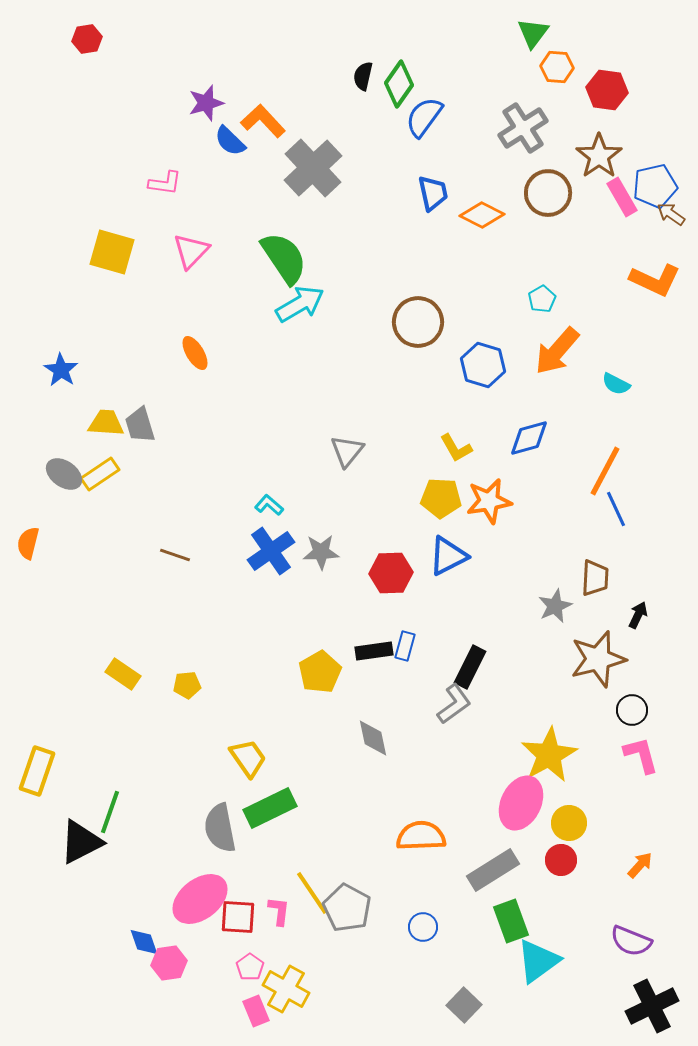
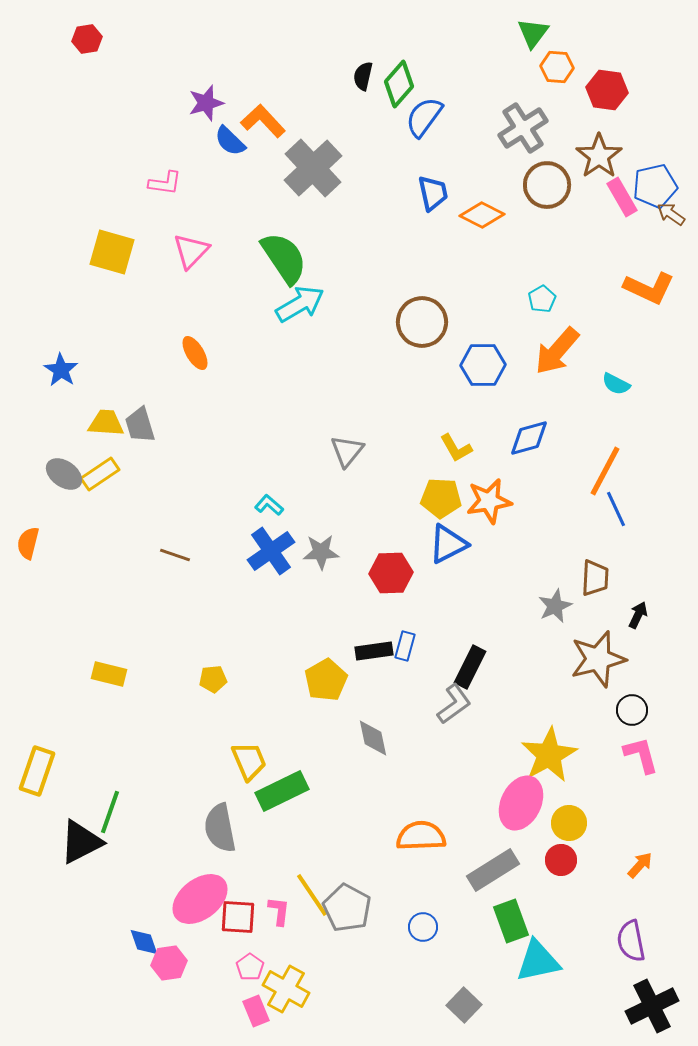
green diamond at (399, 84): rotated 6 degrees clockwise
brown circle at (548, 193): moved 1 px left, 8 px up
orange L-shape at (655, 280): moved 6 px left, 8 px down
brown circle at (418, 322): moved 4 px right
blue hexagon at (483, 365): rotated 18 degrees counterclockwise
blue triangle at (448, 556): moved 12 px up
yellow pentagon at (320, 672): moved 6 px right, 8 px down
yellow rectangle at (123, 674): moved 14 px left; rotated 20 degrees counterclockwise
yellow pentagon at (187, 685): moved 26 px right, 6 px up
yellow trapezoid at (248, 758): moved 1 px right, 3 px down; rotated 12 degrees clockwise
green rectangle at (270, 808): moved 12 px right, 17 px up
yellow line at (312, 893): moved 2 px down
purple semicircle at (631, 941): rotated 57 degrees clockwise
cyan triangle at (538, 961): rotated 24 degrees clockwise
